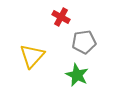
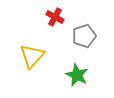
red cross: moved 6 px left
gray pentagon: moved 6 px up; rotated 10 degrees counterclockwise
